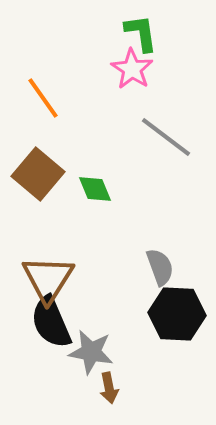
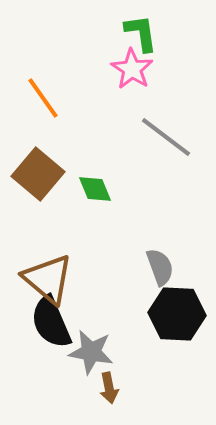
brown triangle: rotated 22 degrees counterclockwise
